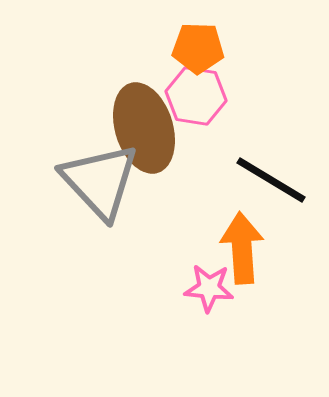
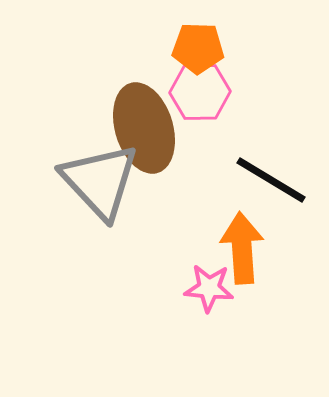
pink hexagon: moved 4 px right, 4 px up; rotated 10 degrees counterclockwise
